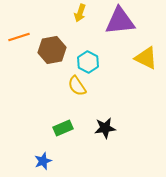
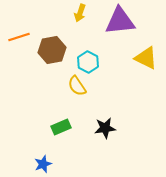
green rectangle: moved 2 px left, 1 px up
blue star: moved 3 px down
